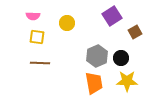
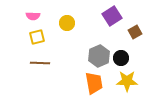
yellow square: rotated 21 degrees counterclockwise
gray hexagon: moved 2 px right
